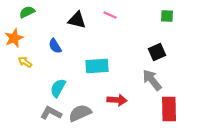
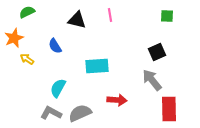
pink line: rotated 56 degrees clockwise
yellow arrow: moved 2 px right, 3 px up
